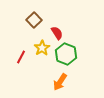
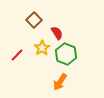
red line: moved 4 px left, 2 px up; rotated 16 degrees clockwise
